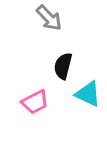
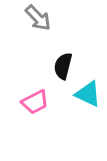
gray arrow: moved 11 px left
